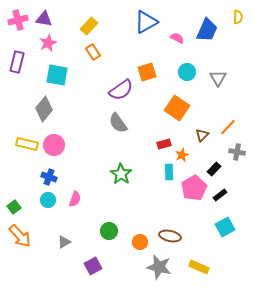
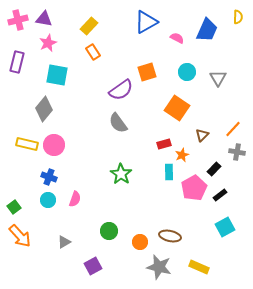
orange line at (228, 127): moved 5 px right, 2 px down
